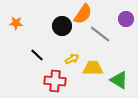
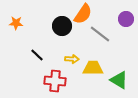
yellow arrow: rotated 32 degrees clockwise
